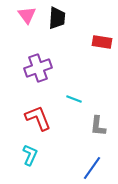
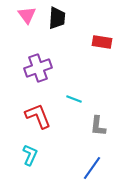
red L-shape: moved 2 px up
